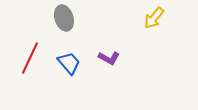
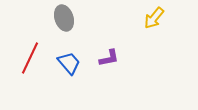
purple L-shape: rotated 40 degrees counterclockwise
